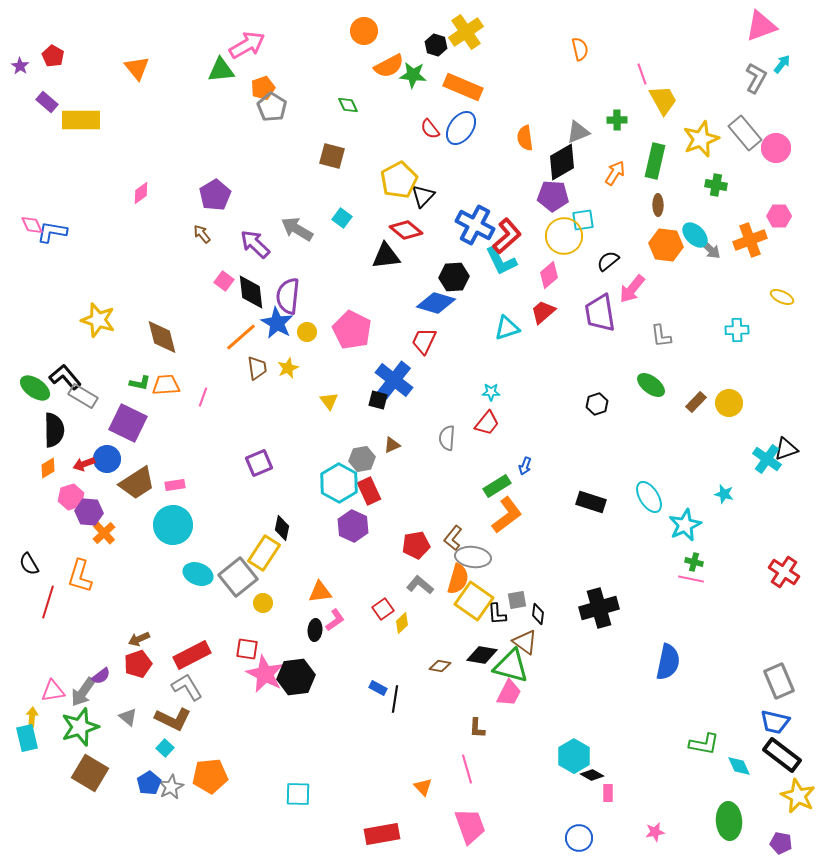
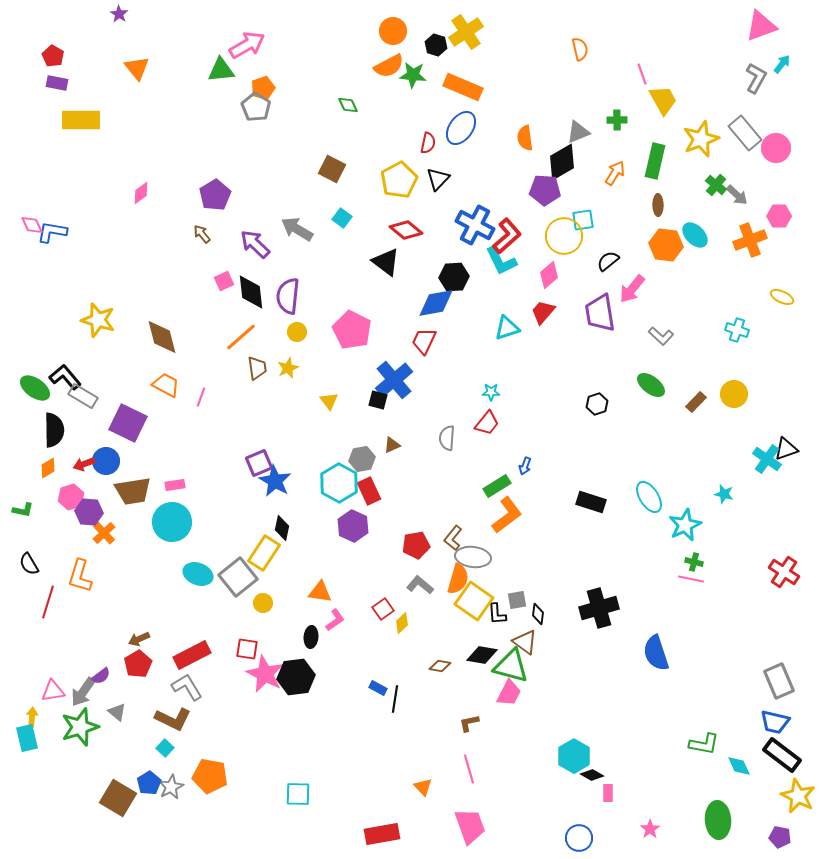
orange circle at (364, 31): moved 29 px right
purple star at (20, 66): moved 99 px right, 52 px up
purple rectangle at (47, 102): moved 10 px right, 19 px up; rotated 30 degrees counterclockwise
gray pentagon at (272, 107): moved 16 px left
red semicircle at (430, 129): moved 2 px left, 14 px down; rotated 130 degrees counterclockwise
brown square at (332, 156): moved 13 px down; rotated 12 degrees clockwise
green cross at (716, 185): rotated 30 degrees clockwise
black triangle at (423, 196): moved 15 px right, 17 px up
purple pentagon at (553, 196): moved 8 px left, 6 px up
gray arrow at (710, 249): moved 27 px right, 54 px up
black triangle at (386, 256): moved 6 px down; rotated 44 degrees clockwise
pink square at (224, 281): rotated 30 degrees clockwise
blue diamond at (436, 303): rotated 27 degrees counterclockwise
red trapezoid at (543, 312): rotated 8 degrees counterclockwise
blue star at (277, 323): moved 2 px left, 158 px down
cyan cross at (737, 330): rotated 20 degrees clockwise
yellow circle at (307, 332): moved 10 px left
gray L-shape at (661, 336): rotated 40 degrees counterclockwise
blue cross at (394, 380): rotated 12 degrees clockwise
green L-shape at (140, 383): moved 117 px left, 127 px down
orange trapezoid at (166, 385): rotated 32 degrees clockwise
pink line at (203, 397): moved 2 px left
yellow circle at (729, 403): moved 5 px right, 9 px up
blue circle at (107, 459): moved 1 px left, 2 px down
brown trapezoid at (137, 483): moved 4 px left, 8 px down; rotated 24 degrees clockwise
cyan circle at (173, 525): moved 1 px left, 3 px up
orange triangle at (320, 592): rotated 15 degrees clockwise
black ellipse at (315, 630): moved 4 px left, 7 px down
blue semicircle at (668, 662): moved 12 px left, 9 px up; rotated 150 degrees clockwise
red pentagon at (138, 664): rotated 12 degrees counterclockwise
gray triangle at (128, 717): moved 11 px left, 5 px up
brown L-shape at (477, 728): moved 8 px left, 5 px up; rotated 75 degrees clockwise
pink line at (467, 769): moved 2 px right
brown square at (90, 773): moved 28 px right, 25 px down
orange pentagon at (210, 776): rotated 16 degrees clockwise
green ellipse at (729, 821): moved 11 px left, 1 px up
pink star at (655, 832): moved 5 px left, 3 px up; rotated 24 degrees counterclockwise
purple pentagon at (781, 843): moved 1 px left, 6 px up
